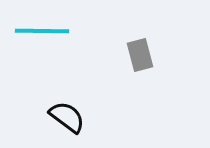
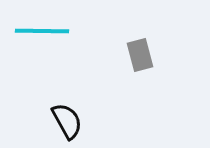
black semicircle: moved 4 px down; rotated 24 degrees clockwise
